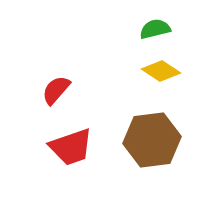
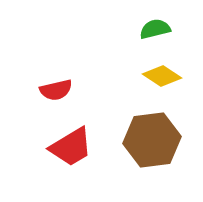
yellow diamond: moved 1 px right, 5 px down
red semicircle: rotated 144 degrees counterclockwise
red trapezoid: rotated 12 degrees counterclockwise
